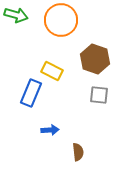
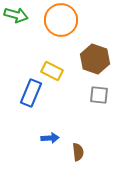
blue arrow: moved 8 px down
